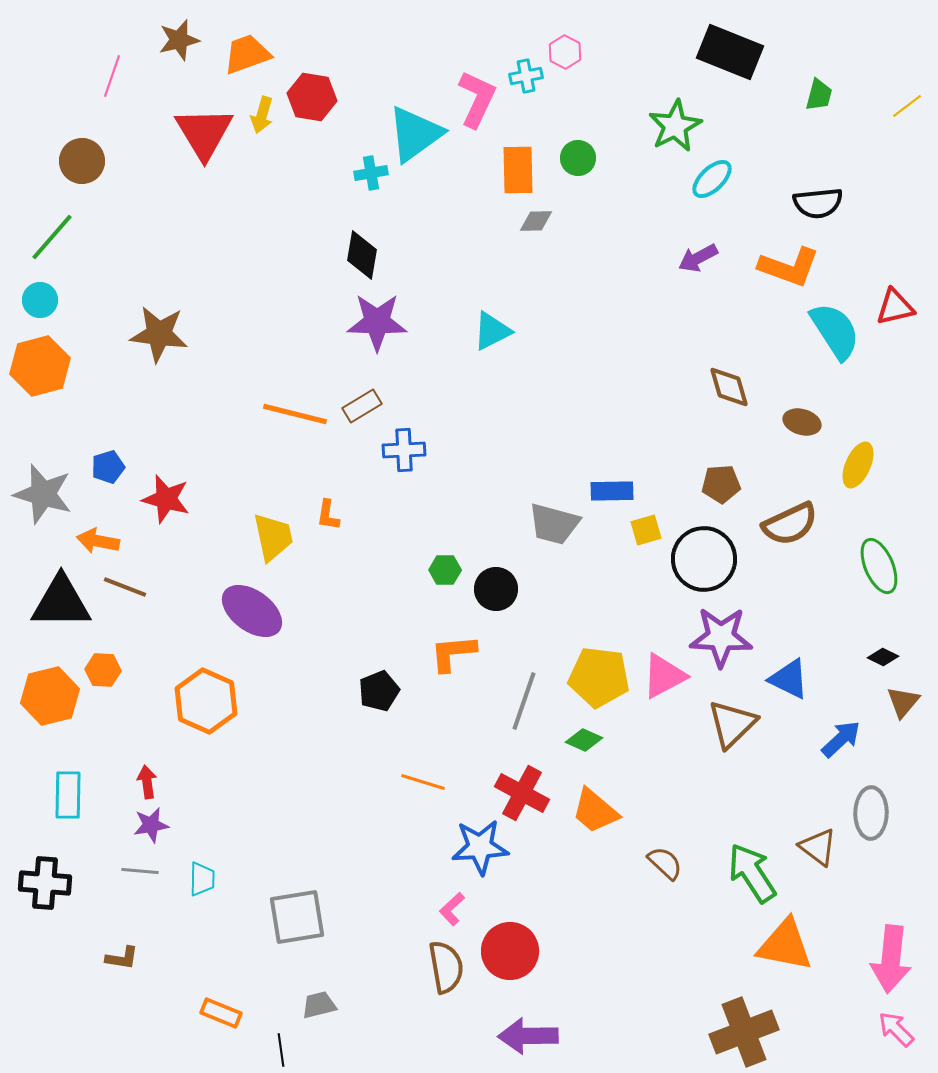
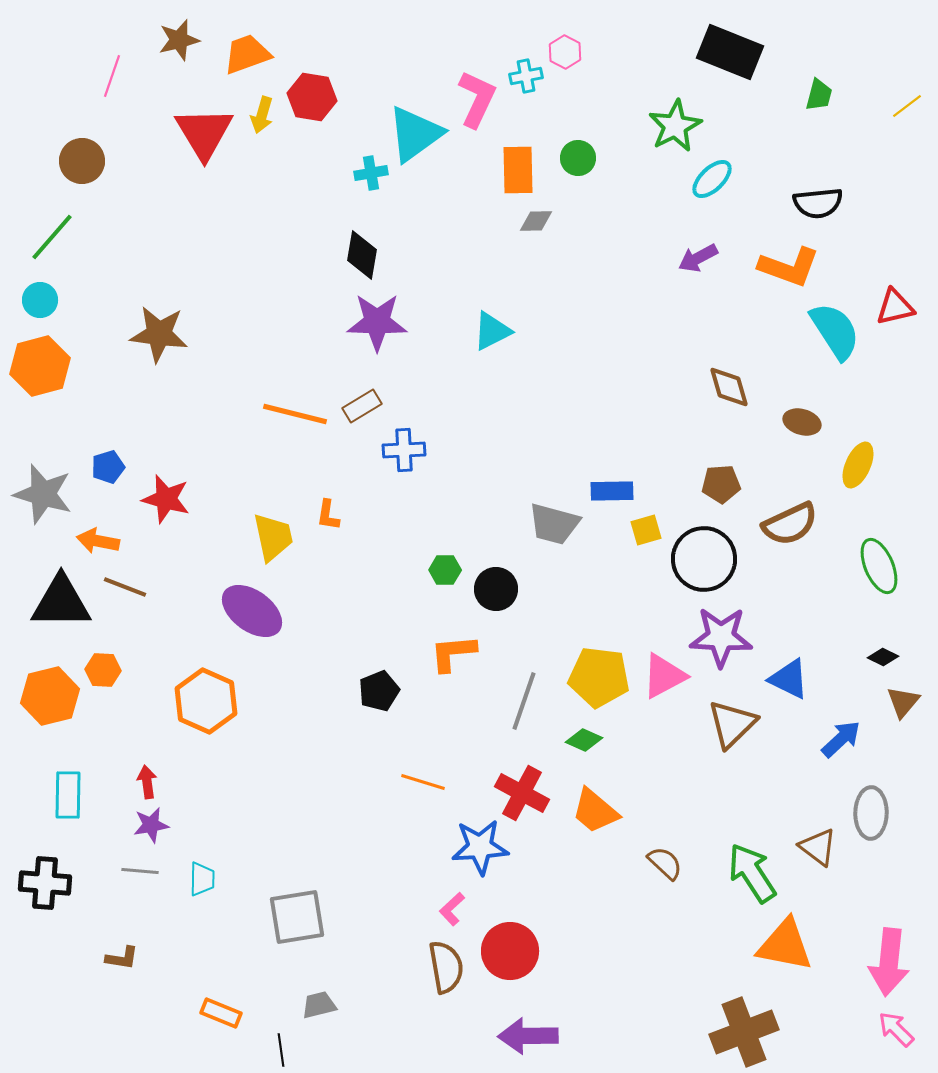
pink arrow at (891, 959): moved 2 px left, 3 px down
